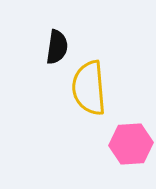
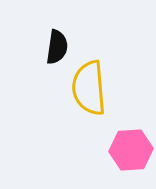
pink hexagon: moved 6 px down
